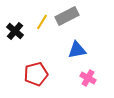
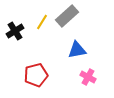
gray rectangle: rotated 15 degrees counterclockwise
black cross: rotated 18 degrees clockwise
red pentagon: moved 1 px down
pink cross: moved 1 px up
